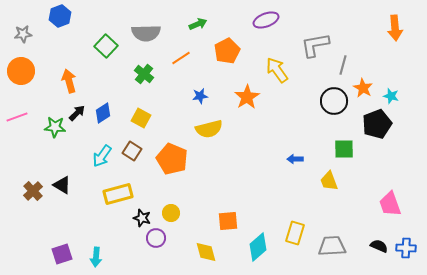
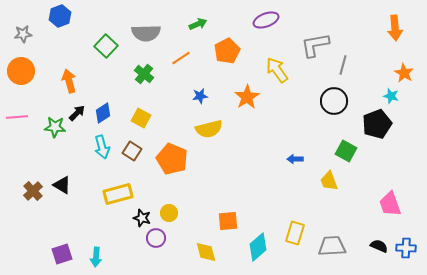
orange star at (363, 88): moved 41 px right, 15 px up
pink line at (17, 117): rotated 15 degrees clockwise
green square at (344, 149): moved 2 px right, 2 px down; rotated 30 degrees clockwise
cyan arrow at (102, 156): moved 9 px up; rotated 50 degrees counterclockwise
yellow circle at (171, 213): moved 2 px left
